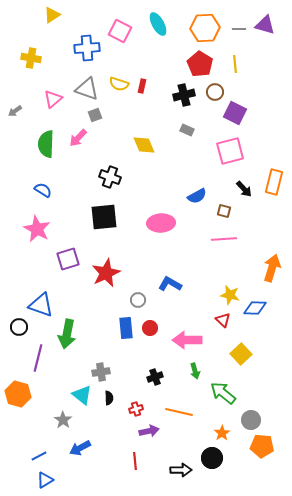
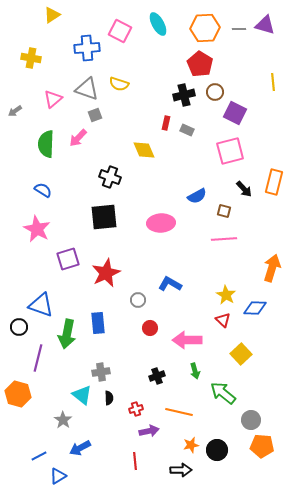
yellow line at (235, 64): moved 38 px right, 18 px down
red rectangle at (142, 86): moved 24 px right, 37 px down
yellow diamond at (144, 145): moved 5 px down
yellow star at (230, 295): moved 4 px left; rotated 18 degrees clockwise
blue rectangle at (126, 328): moved 28 px left, 5 px up
black cross at (155, 377): moved 2 px right, 1 px up
orange star at (222, 433): moved 31 px left, 12 px down; rotated 21 degrees clockwise
black circle at (212, 458): moved 5 px right, 8 px up
blue triangle at (45, 480): moved 13 px right, 4 px up
